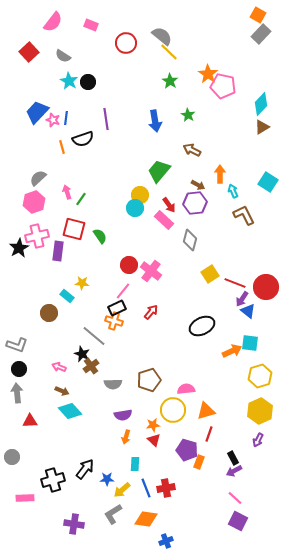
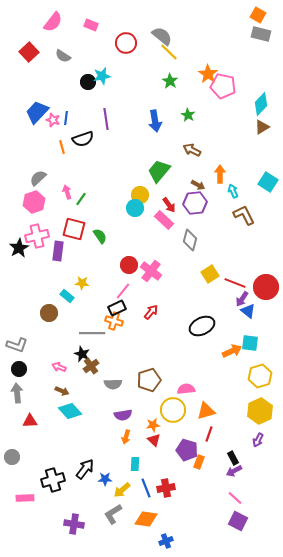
gray rectangle at (261, 34): rotated 60 degrees clockwise
cyan star at (69, 81): moved 33 px right, 5 px up; rotated 30 degrees clockwise
gray line at (94, 336): moved 2 px left, 3 px up; rotated 40 degrees counterclockwise
blue star at (107, 479): moved 2 px left
